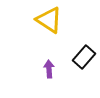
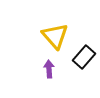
yellow triangle: moved 6 px right, 16 px down; rotated 16 degrees clockwise
